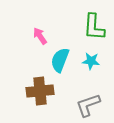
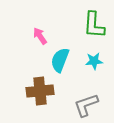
green L-shape: moved 2 px up
cyan star: moved 3 px right; rotated 12 degrees counterclockwise
gray L-shape: moved 2 px left
